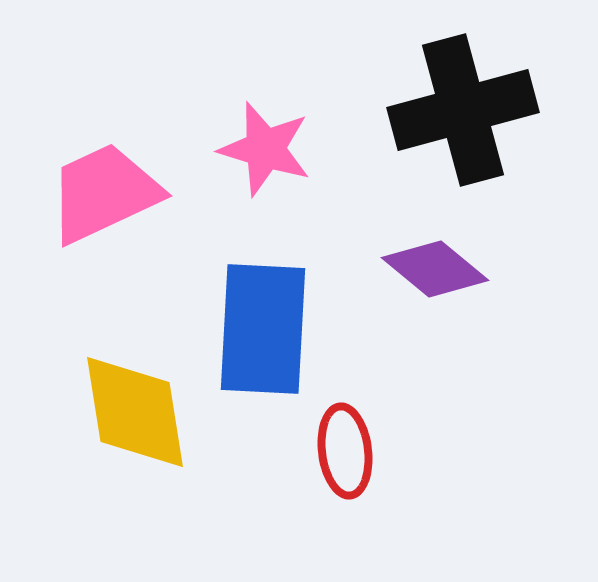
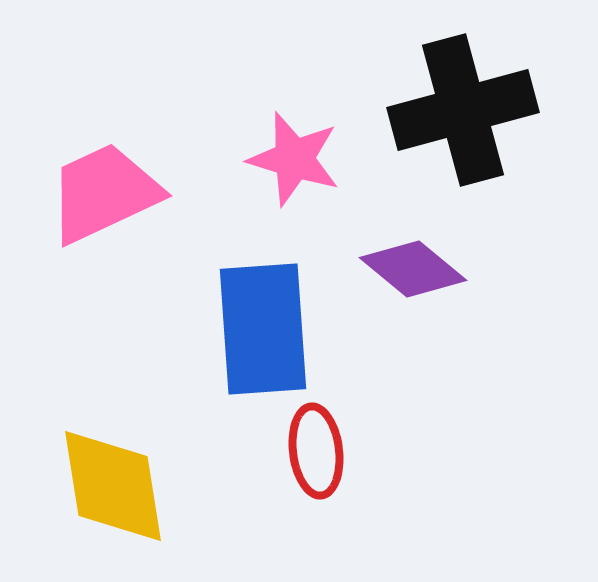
pink star: moved 29 px right, 10 px down
purple diamond: moved 22 px left
blue rectangle: rotated 7 degrees counterclockwise
yellow diamond: moved 22 px left, 74 px down
red ellipse: moved 29 px left
